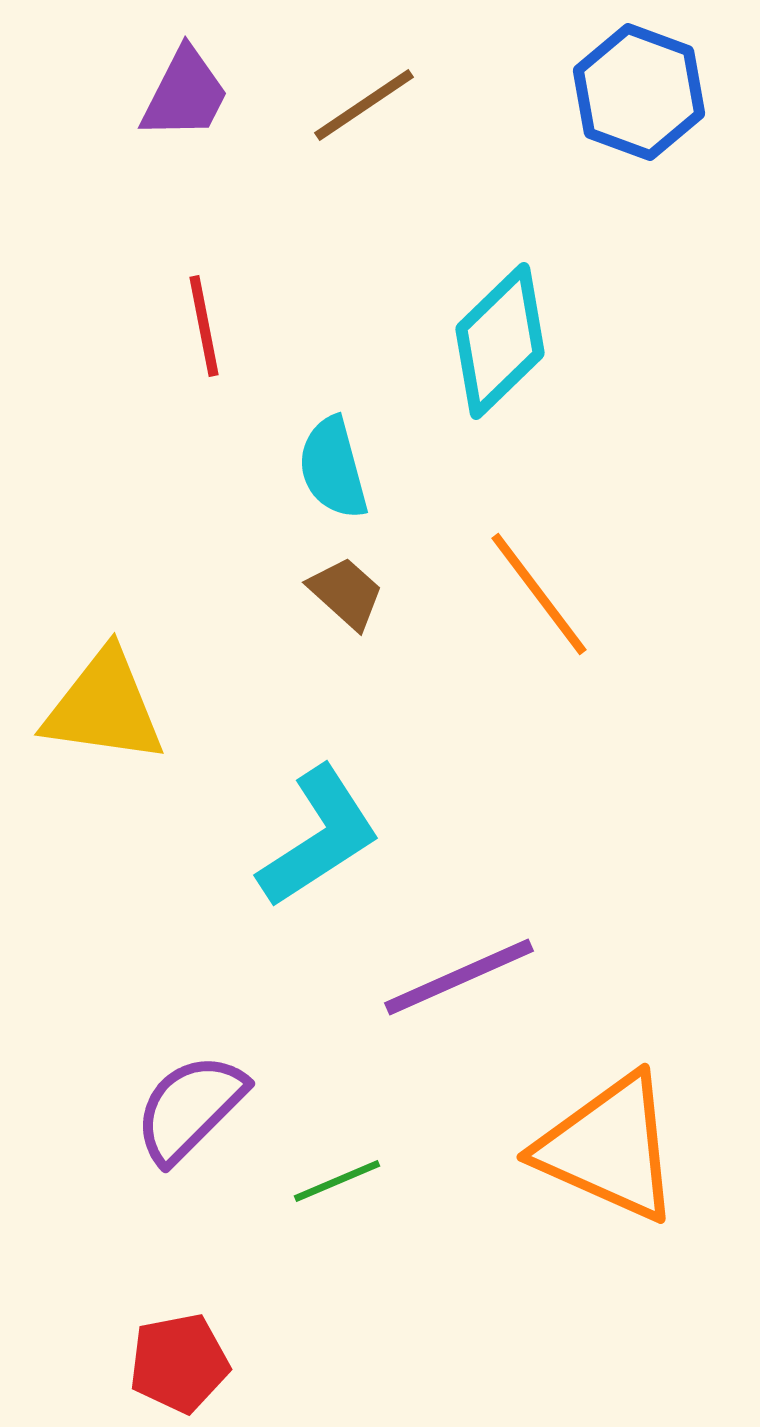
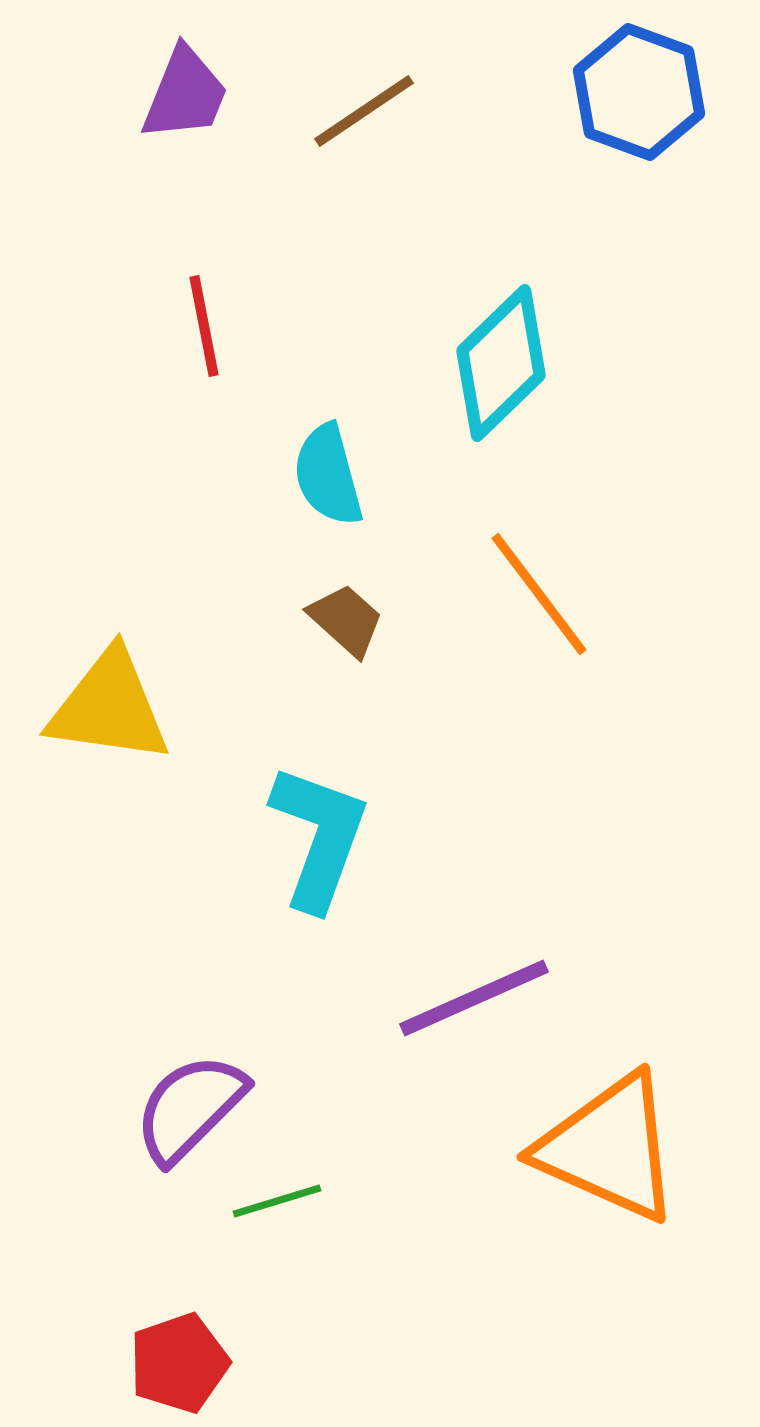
purple trapezoid: rotated 5 degrees counterclockwise
brown line: moved 6 px down
cyan diamond: moved 1 px right, 22 px down
cyan semicircle: moved 5 px left, 7 px down
brown trapezoid: moved 27 px down
yellow triangle: moved 5 px right
cyan L-shape: rotated 37 degrees counterclockwise
purple line: moved 15 px right, 21 px down
green line: moved 60 px left, 20 px down; rotated 6 degrees clockwise
red pentagon: rotated 8 degrees counterclockwise
